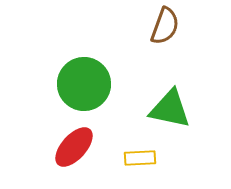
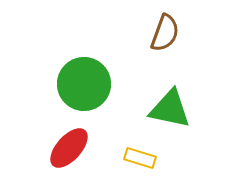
brown semicircle: moved 7 px down
red ellipse: moved 5 px left, 1 px down
yellow rectangle: rotated 20 degrees clockwise
